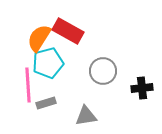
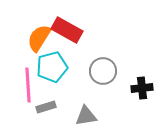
red rectangle: moved 1 px left, 1 px up
cyan pentagon: moved 4 px right, 4 px down
gray rectangle: moved 4 px down
